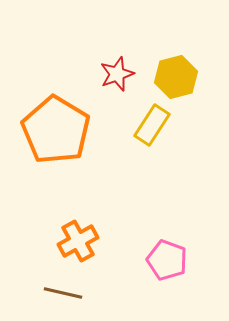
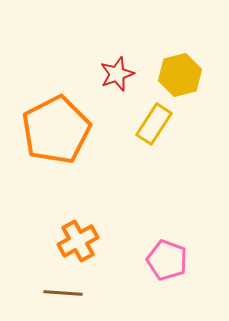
yellow hexagon: moved 4 px right, 2 px up
yellow rectangle: moved 2 px right, 1 px up
orange pentagon: rotated 14 degrees clockwise
brown line: rotated 9 degrees counterclockwise
